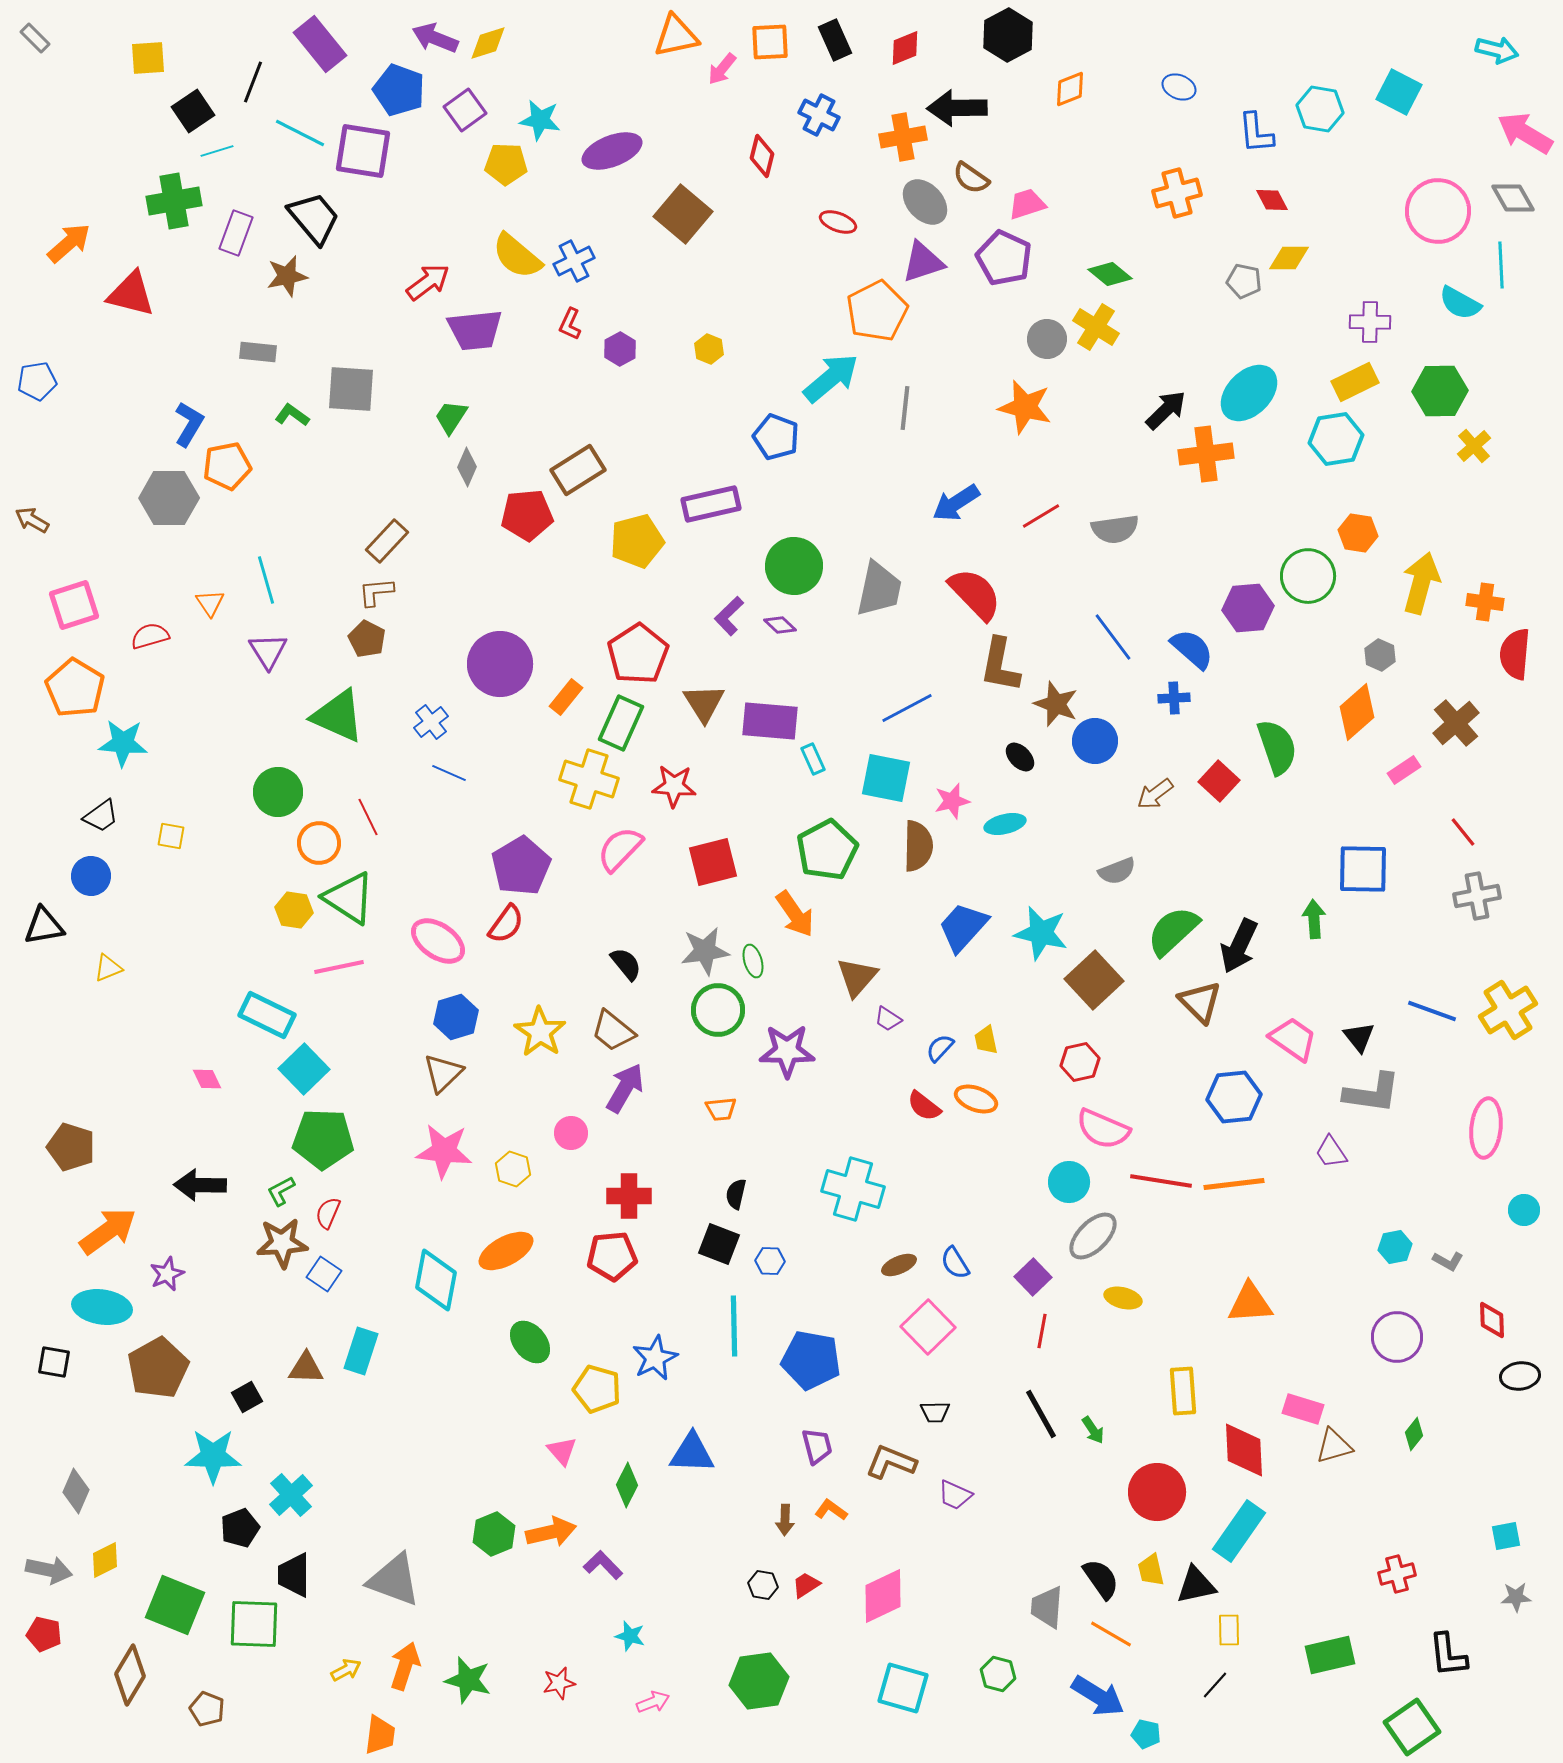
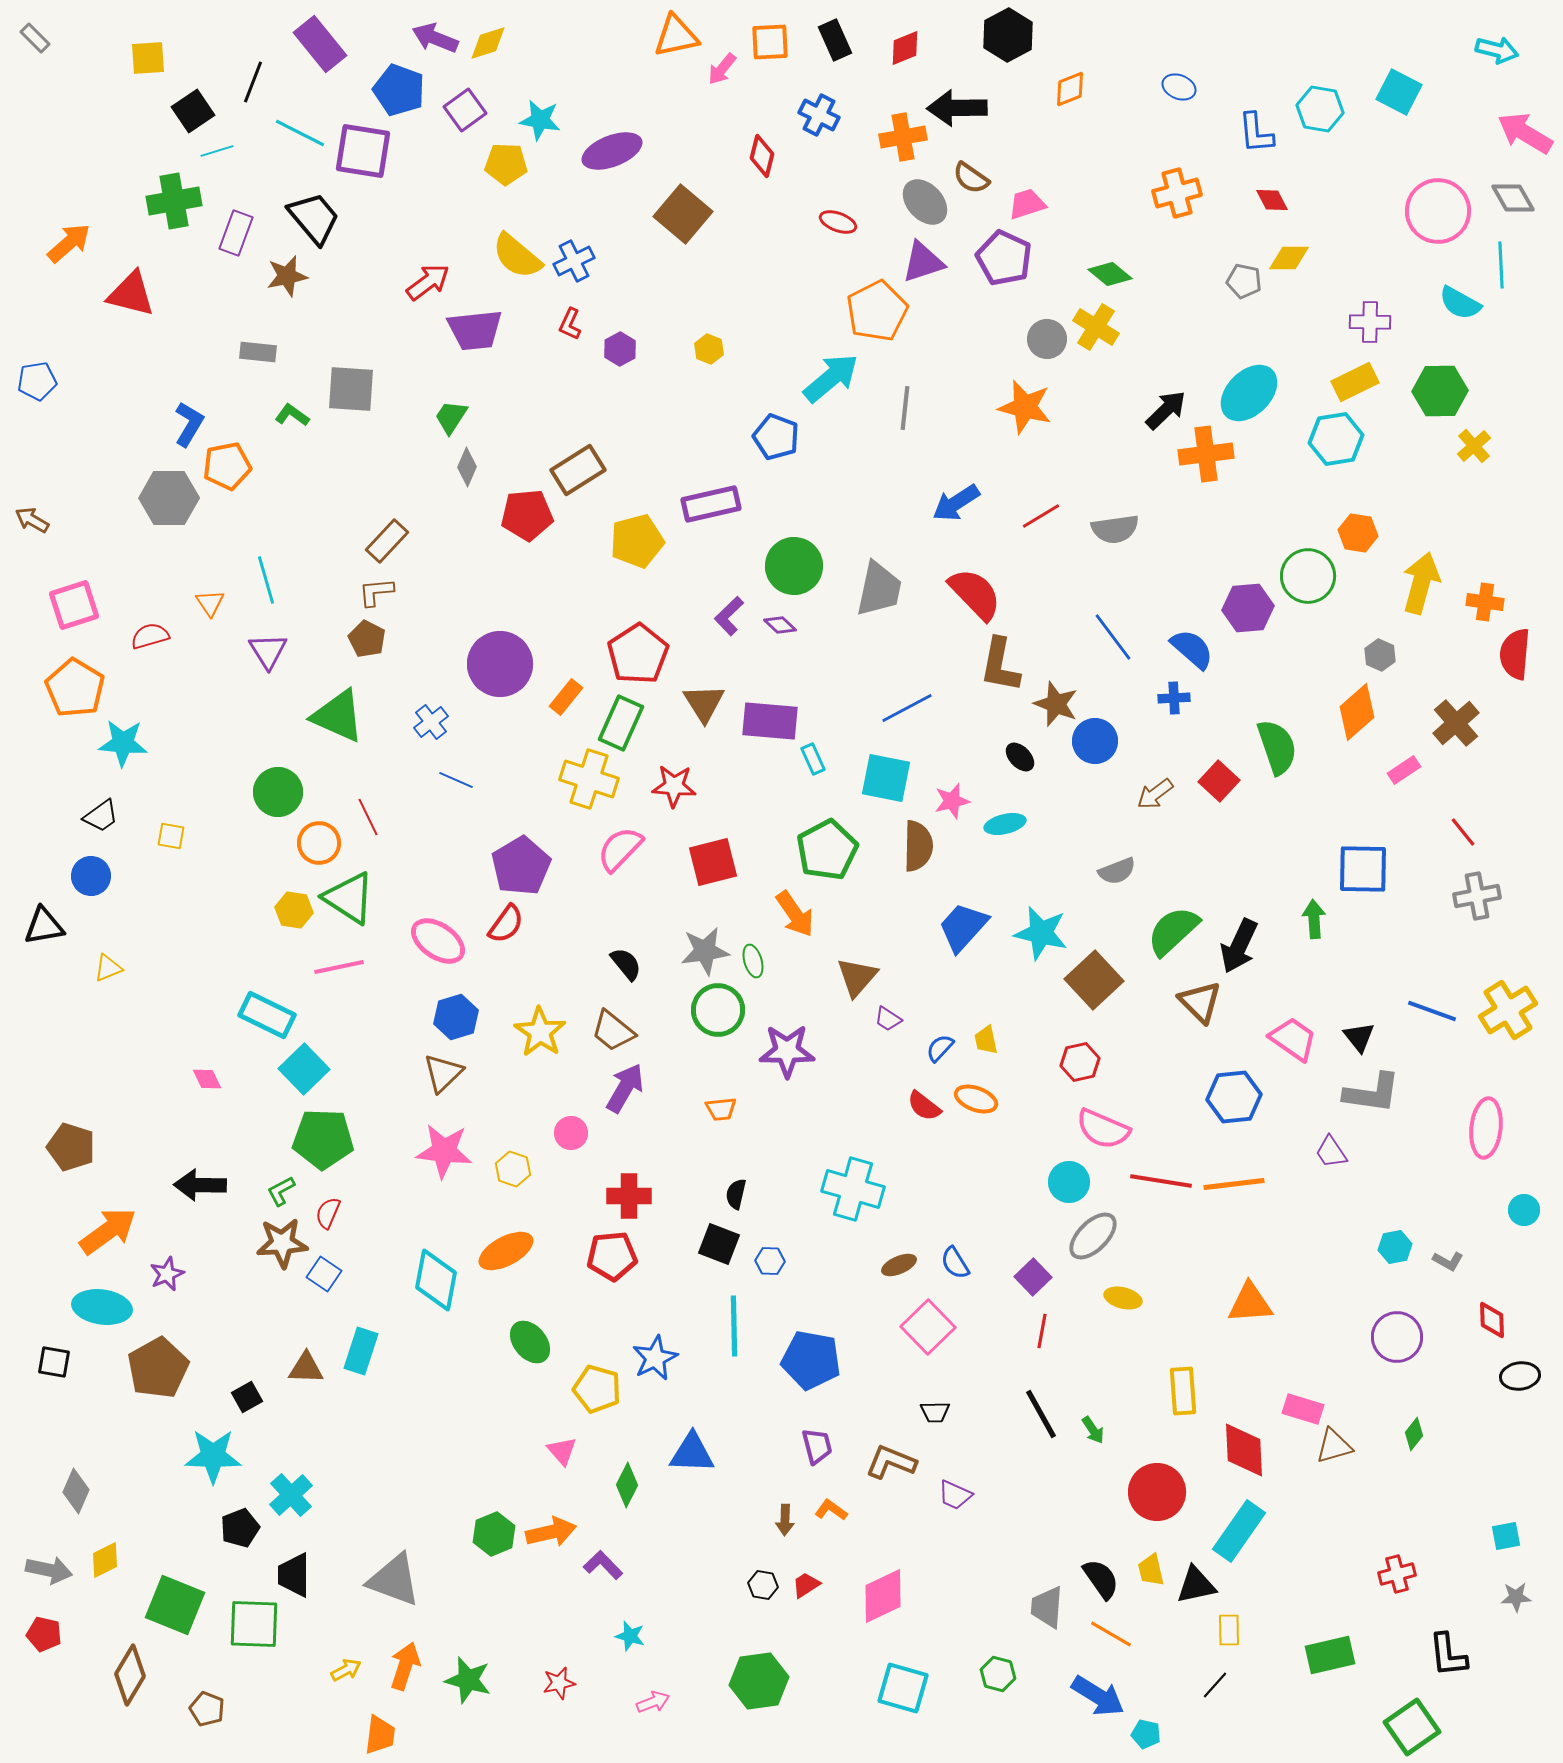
blue line at (449, 773): moved 7 px right, 7 px down
